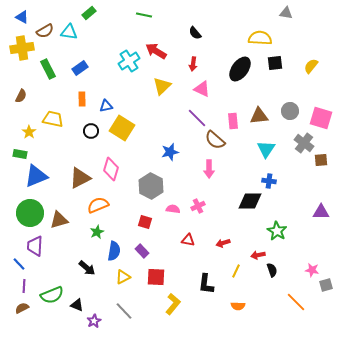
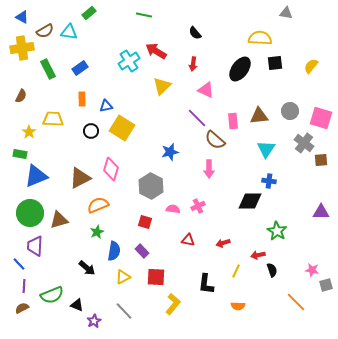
pink triangle at (202, 89): moved 4 px right, 1 px down
yellow trapezoid at (53, 119): rotated 10 degrees counterclockwise
